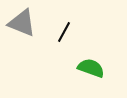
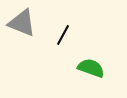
black line: moved 1 px left, 3 px down
